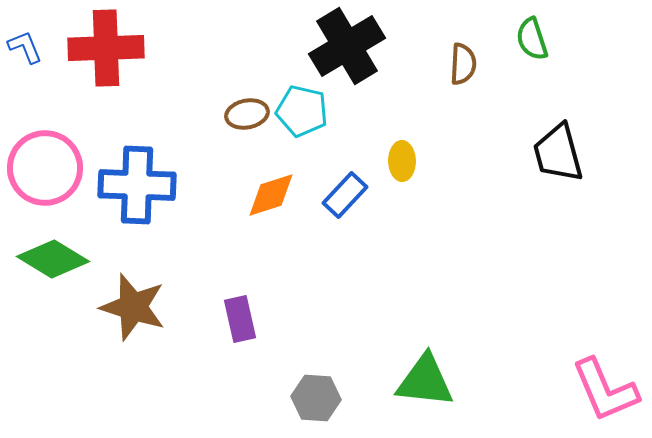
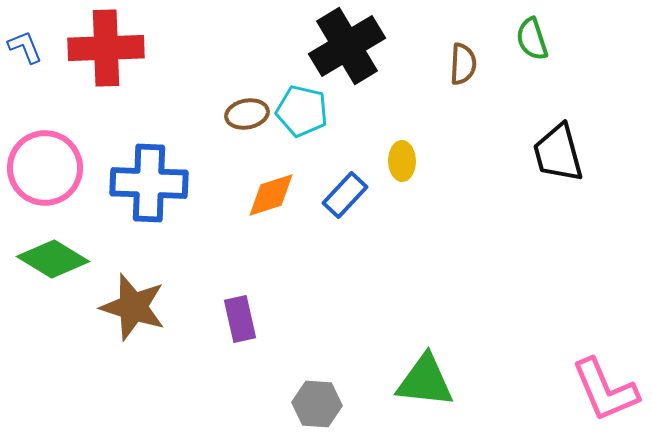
blue cross: moved 12 px right, 2 px up
gray hexagon: moved 1 px right, 6 px down
